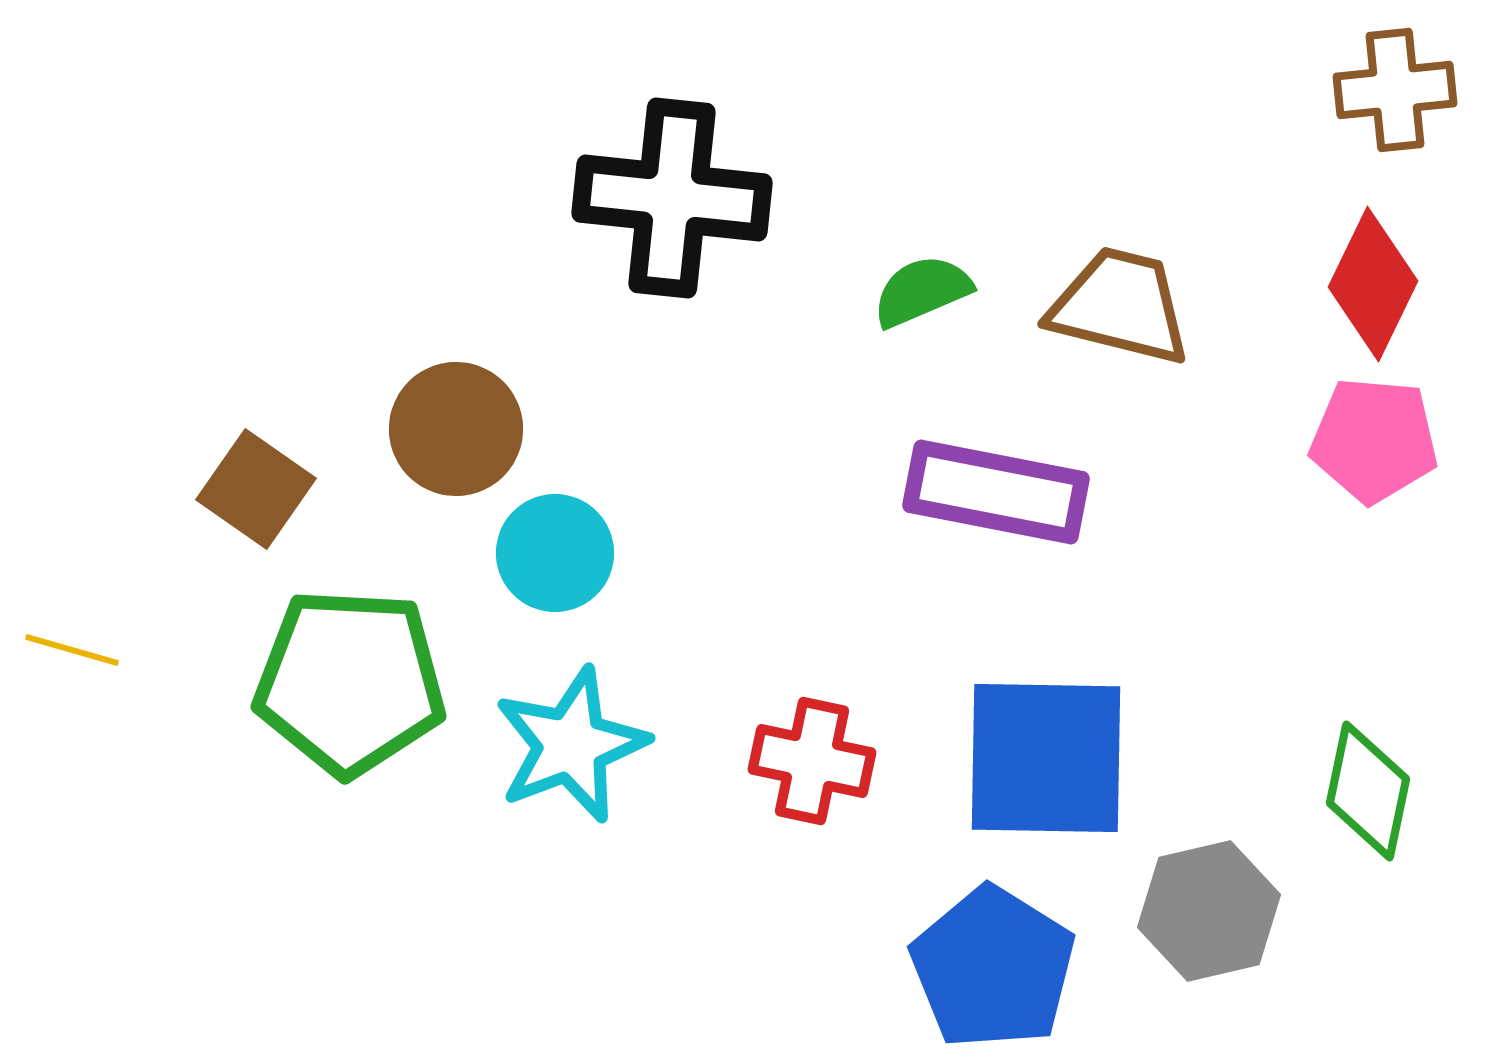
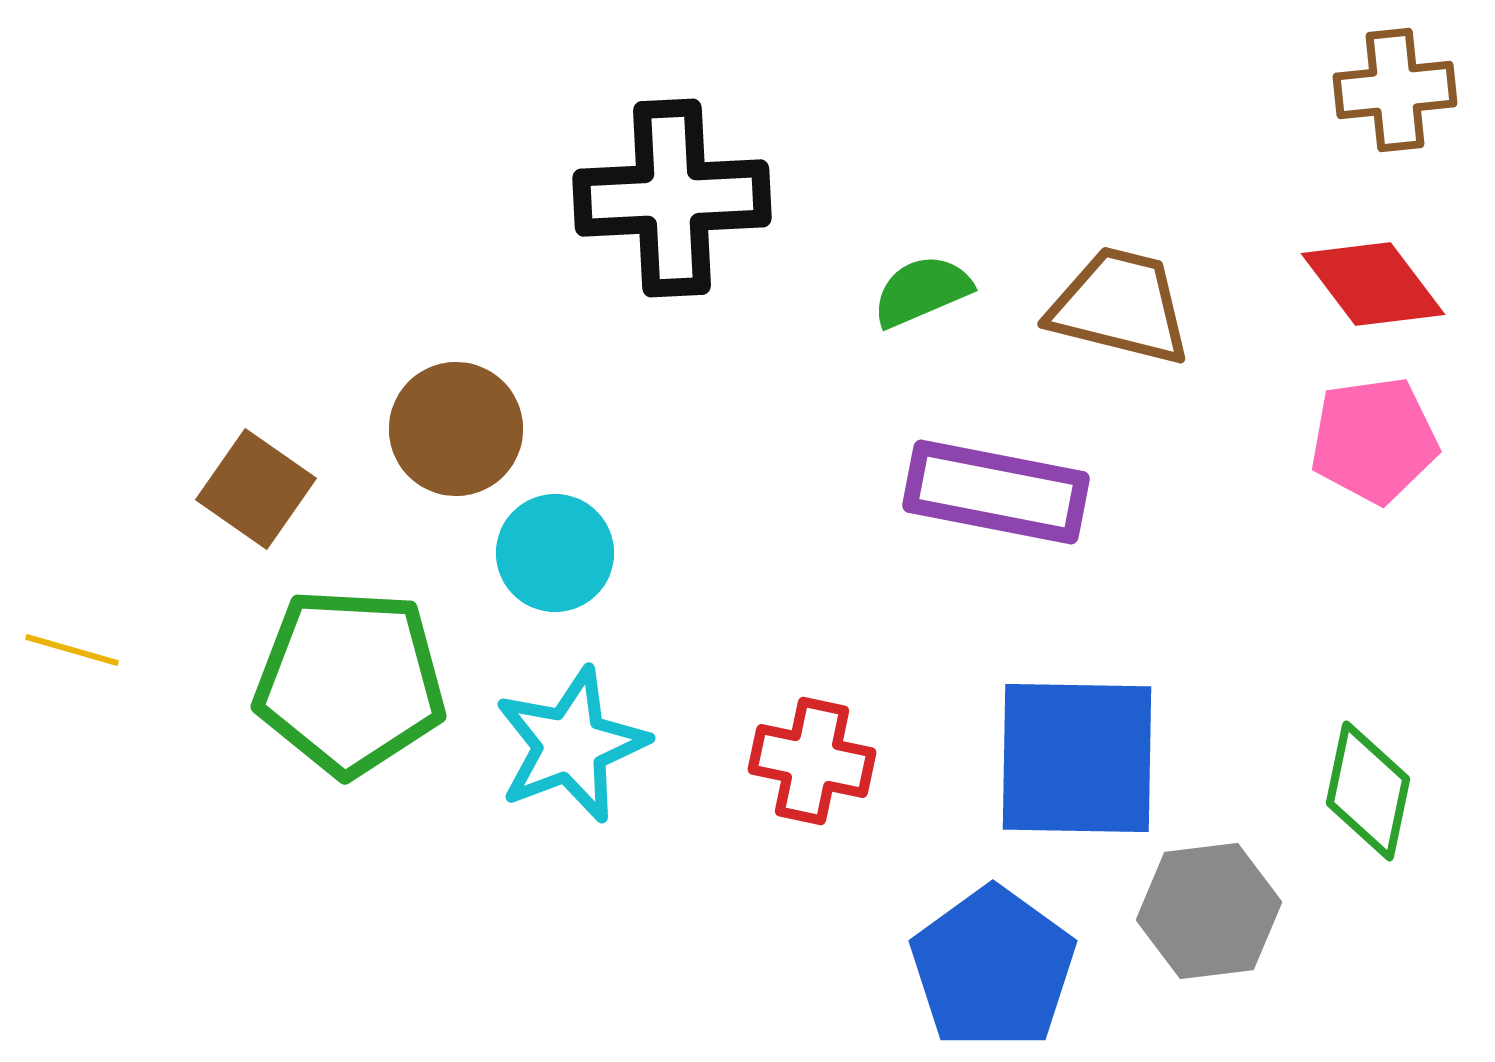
black cross: rotated 9 degrees counterclockwise
red diamond: rotated 63 degrees counterclockwise
pink pentagon: rotated 13 degrees counterclockwise
blue square: moved 31 px right
gray hexagon: rotated 6 degrees clockwise
blue pentagon: rotated 4 degrees clockwise
